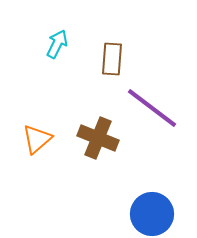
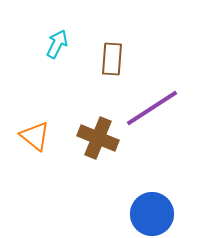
purple line: rotated 70 degrees counterclockwise
orange triangle: moved 2 px left, 3 px up; rotated 40 degrees counterclockwise
